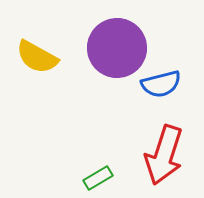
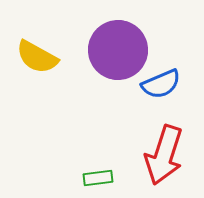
purple circle: moved 1 px right, 2 px down
blue semicircle: rotated 9 degrees counterclockwise
green rectangle: rotated 24 degrees clockwise
